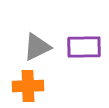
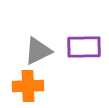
gray triangle: moved 1 px right, 4 px down
